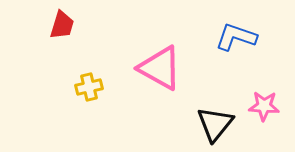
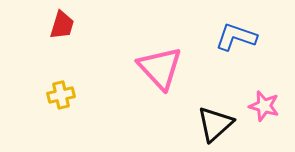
pink triangle: rotated 18 degrees clockwise
yellow cross: moved 28 px left, 8 px down
pink star: rotated 12 degrees clockwise
black triangle: rotated 9 degrees clockwise
